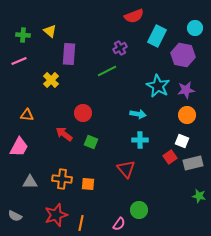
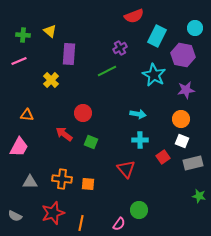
cyan star: moved 4 px left, 11 px up
orange circle: moved 6 px left, 4 px down
red square: moved 7 px left
red star: moved 3 px left, 2 px up
